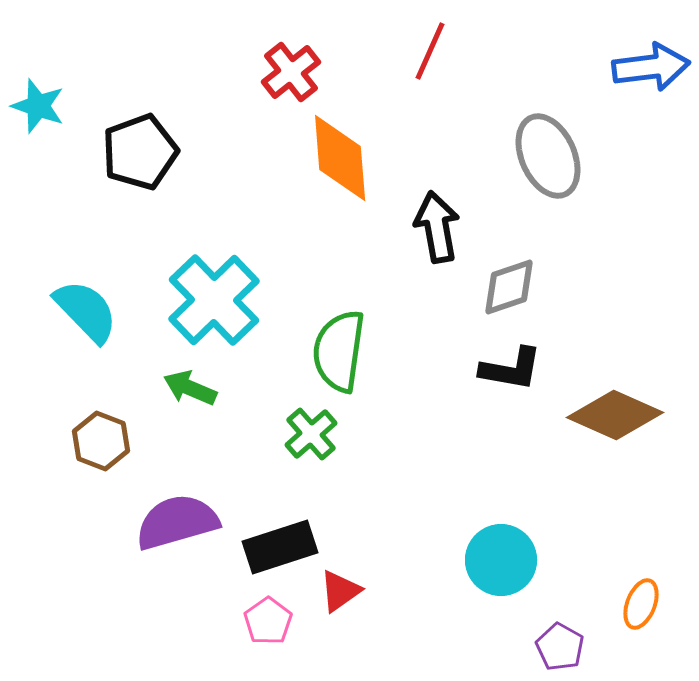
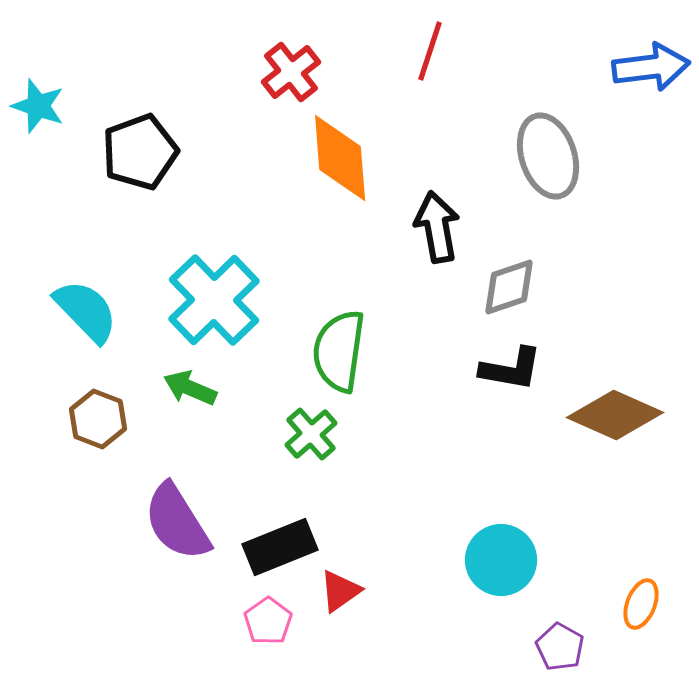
red line: rotated 6 degrees counterclockwise
gray ellipse: rotated 6 degrees clockwise
brown hexagon: moved 3 px left, 22 px up
purple semicircle: rotated 106 degrees counterclockwise
black rectangle: rotated 4 degrees counterclockwise
